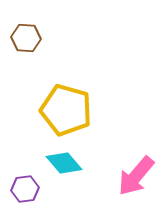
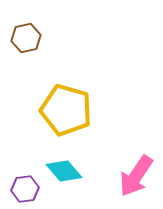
brown hexagon: rotated 16 degrees counterclockwise
cyan diamond: moved 8 px down
pink arrow: rotated 6 degrees counterclockwise
